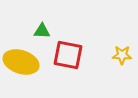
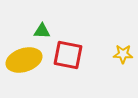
yellow star: moved 1 px right, 1 px up
yellow ellipse: moved 3 px right, 2 px up; rotated 36 degrees counterclockwise
